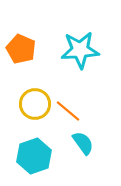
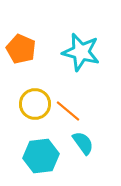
cyan star: moved 1 px right, 2 px down; rotated 18 degrees clockwise
cyan hexagon: moved 7 px right; rotated 12 degrees clockwise
